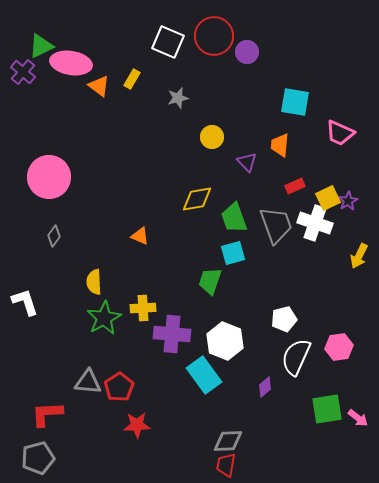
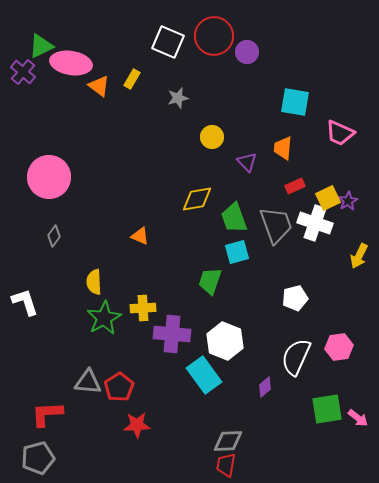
orange trapezoid at (280, 145): moved 3 px right, 3 px down
cyan square at (233, 253): moved 4 px right, 1 px up
white pentagon at (284, 319): moved 11 px right, 21 px up
